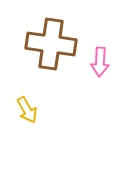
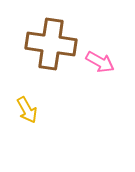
pink arrow: rotated 64 degrees counterclockwise
